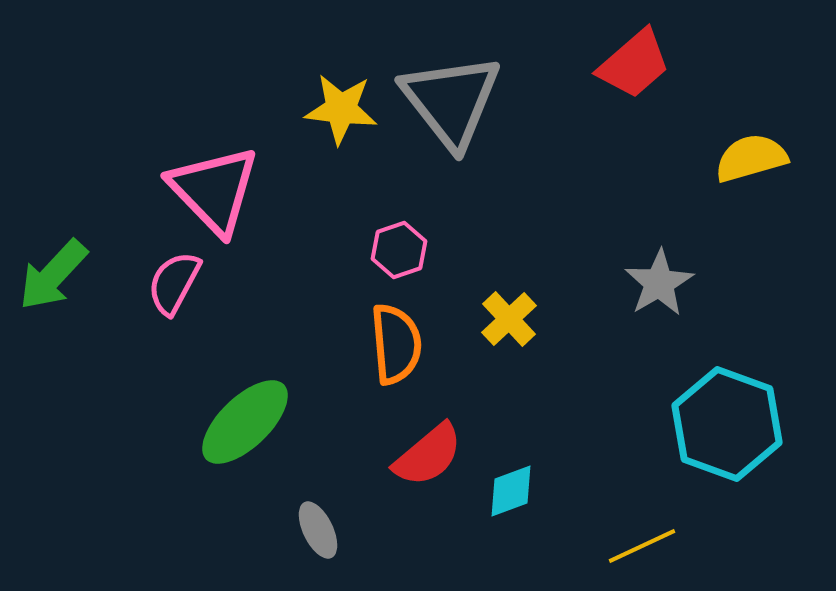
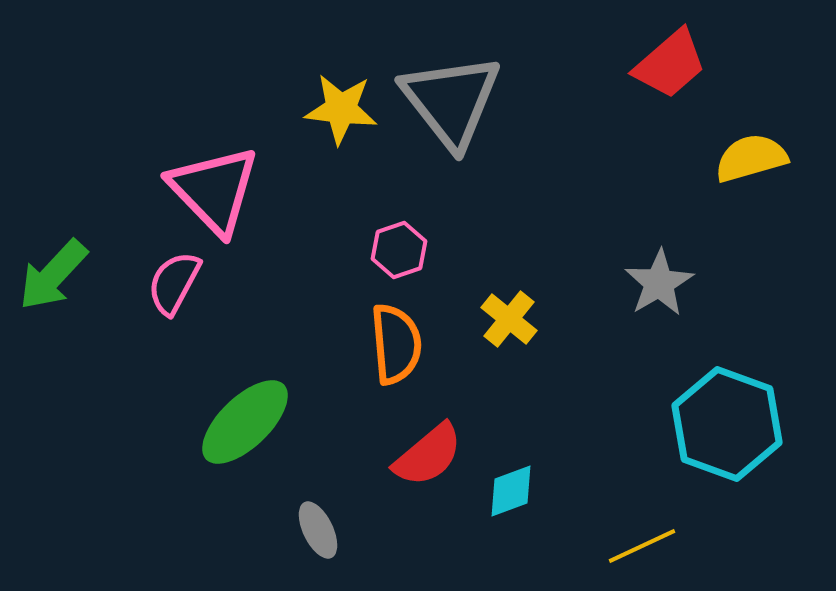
red trapezoid: moved 36 px right
yellow cross: rotated 8 degrees counterclockwise
